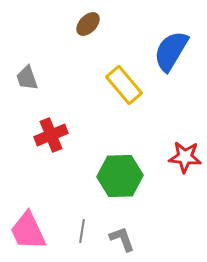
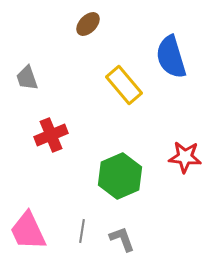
blue semicircle: moved 6 px down; rotated 48 degrees counterclockwise
green hexagon: rotated 21 degrees counterclockwise
